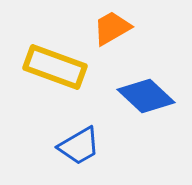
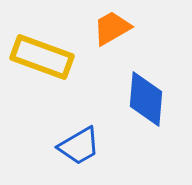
yellow rectangle: moved 13 px left, 10 px up
blue diamond: moved 3 px down; rotated 52 degrees clockwise
